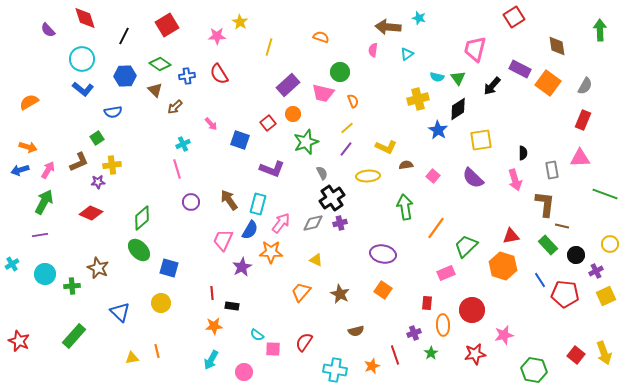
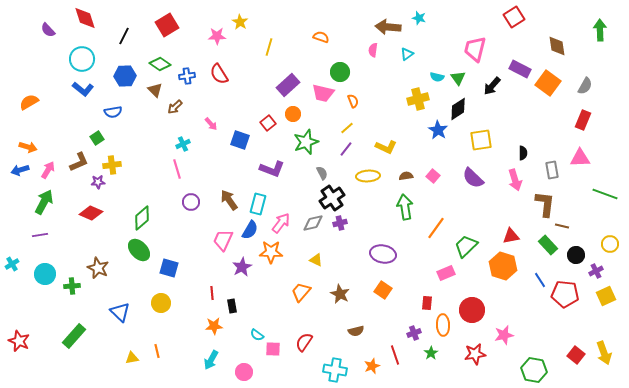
brown semicircle at (406, 165): moved 11 px down
black rectangle at (232, 306): rotated 72 degrees clockwise
